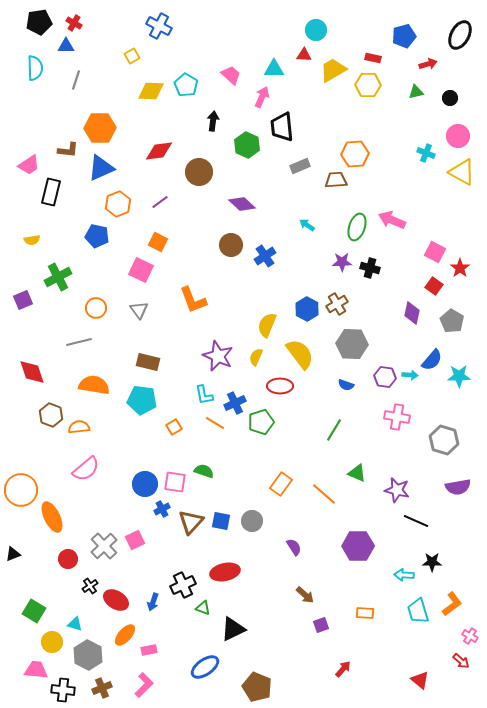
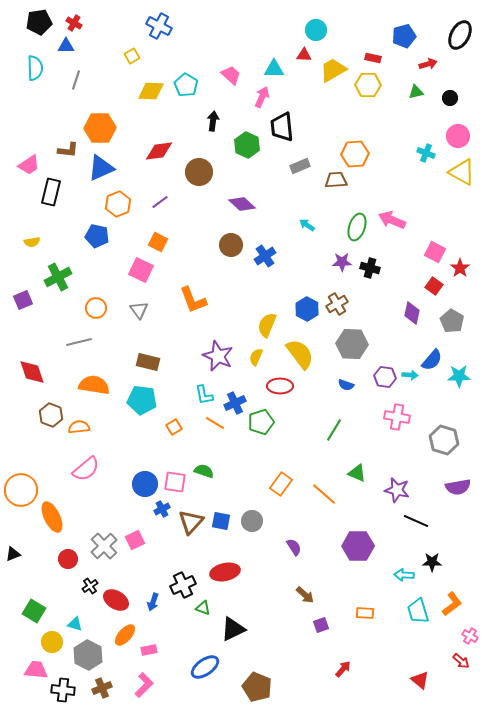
yellow semicircle at (32, 240): moved 2 px down
